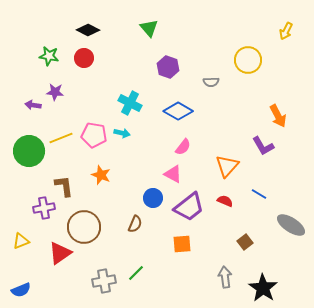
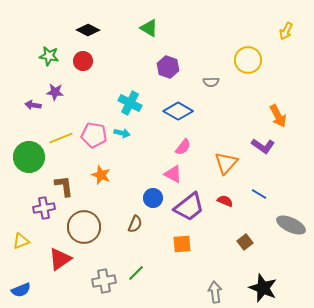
green triangle: rotated 18 degrees counterclockwise
red circle: moved 1 px left, 3 px down
purple L-shape: rotated 25 degrees counterclockwise
green circle: moved 6 px down
orange triangle: moved 1 px left, 3 px up
gray ellipse: rotated 8 degrees counterclockwise
red triangle: moved 6 px down
gray arrow: moved 10 px left, 15 px down
black star: rotated 12 degrees counterclockwise
